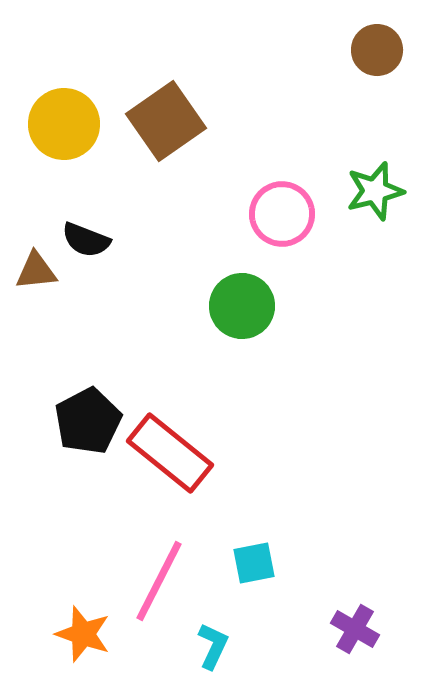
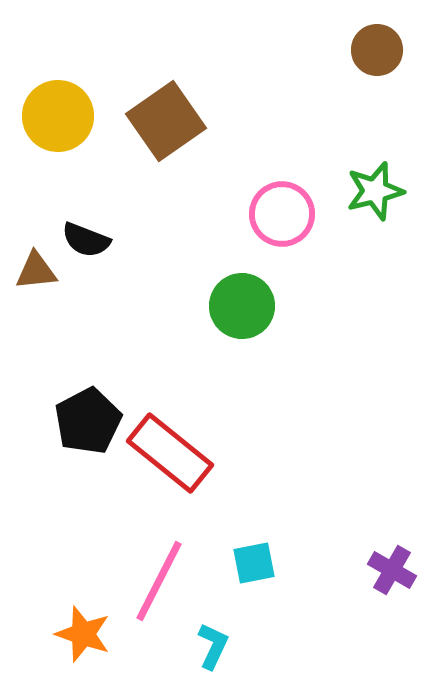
yellow circle: moved 6 px left, 8 px up
purple cross: moved 37 px right, 59 px up
